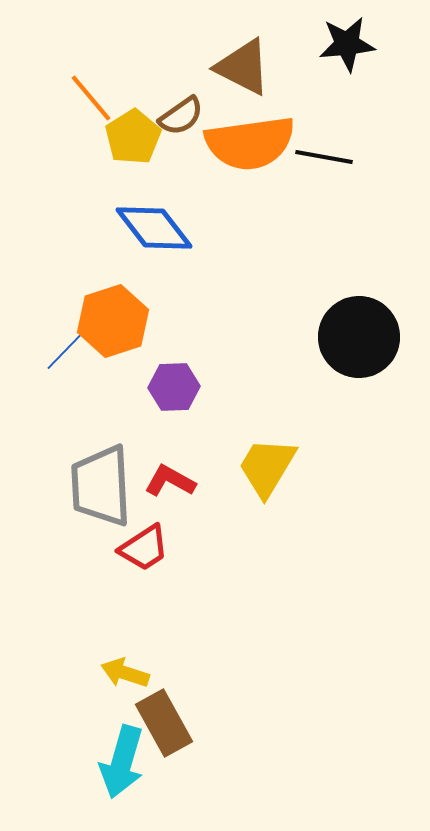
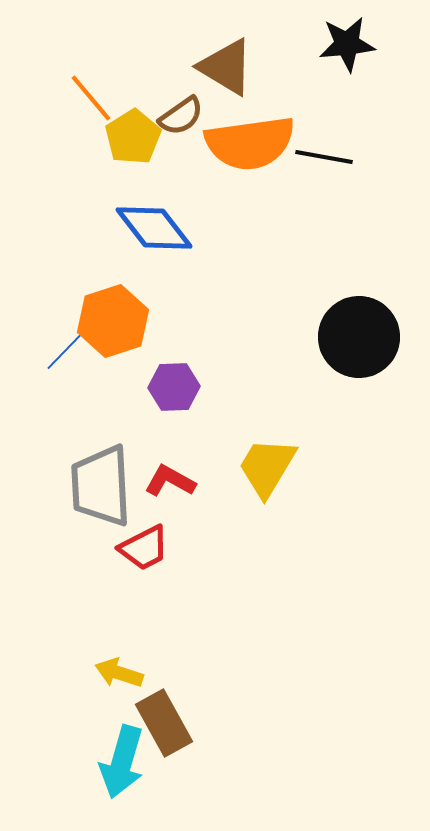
brown triangle: moved 17 px left; rotated 4 degrees clockwise
red trapezoid: rotated 6 degrees clockwise
yellow arrow: moved 6 px left
